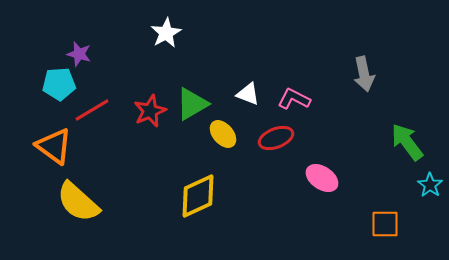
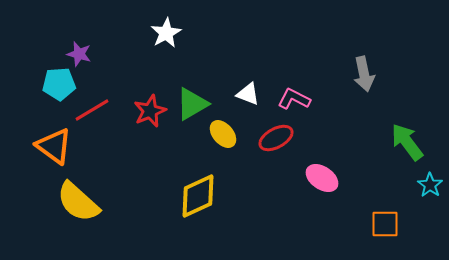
red ellipse: rotated 8 degrees counterclockwise
